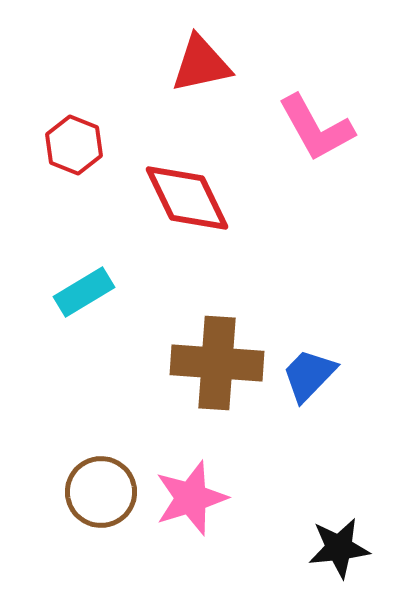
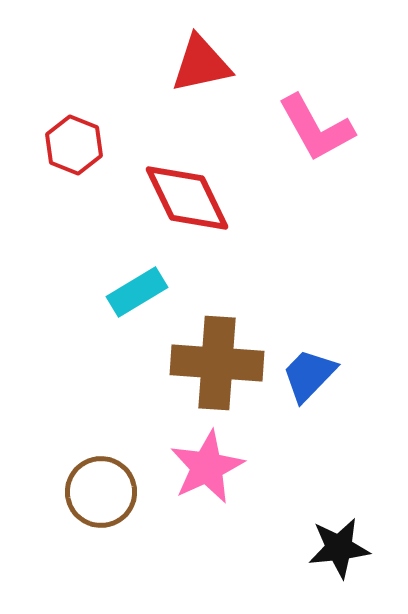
cyan rectangle: moved 53 px right
pink star: moved 16 px right, 31 px up; rotated 8 degrees counterclockwise
